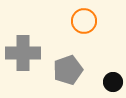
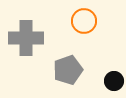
gray cross: moved 3 px right, 15 px up
black circle: moved 1 px right, 1 px up
